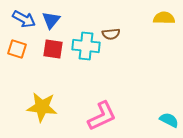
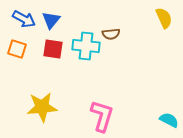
yellow semicircle: rotated 65 degrees clockwise
yellow star: rotated 12 degrees counterclockwise
pink L-shape: rotated 48 degrees counterclockwise
